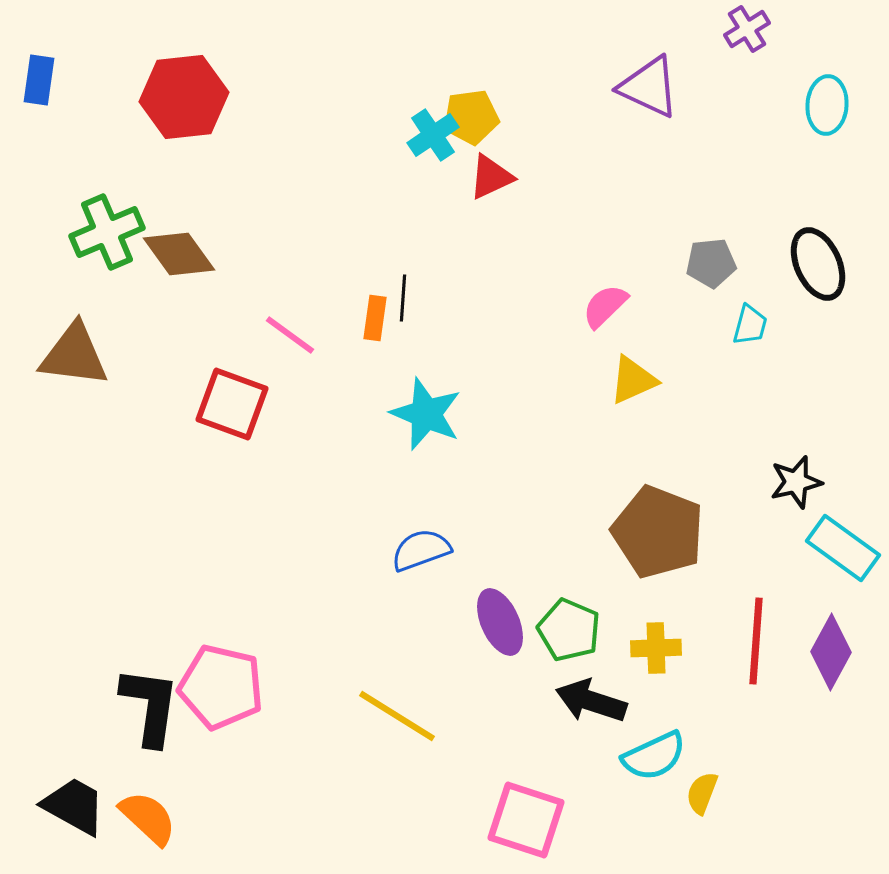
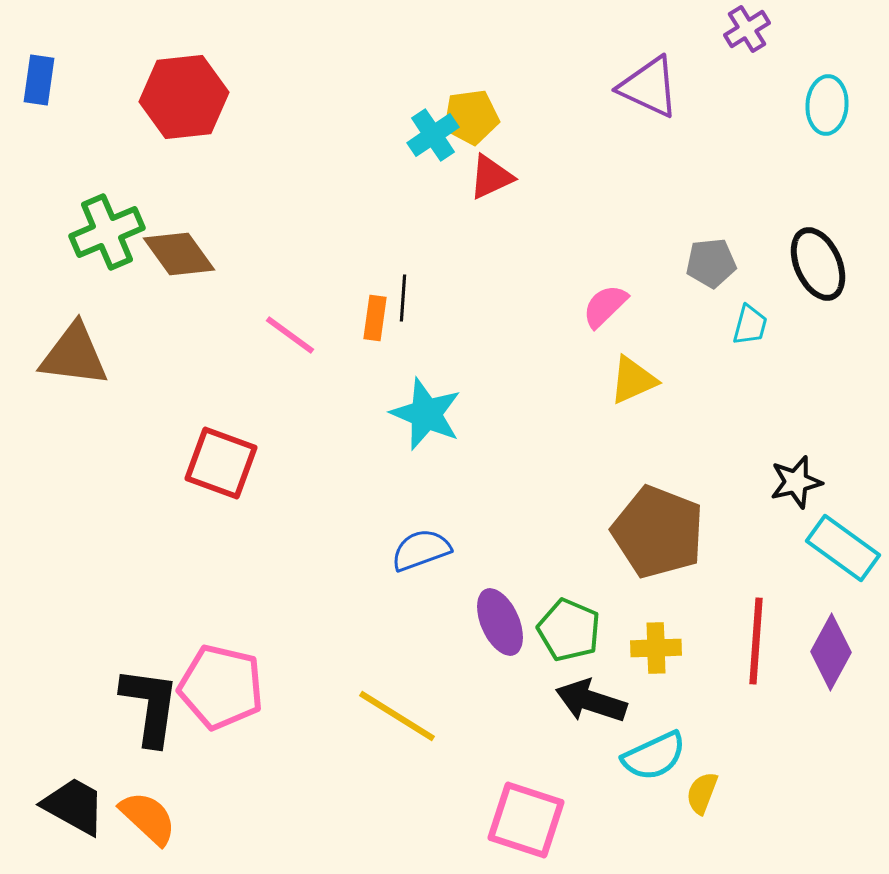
red square: moved 11 px left, 59 px down
